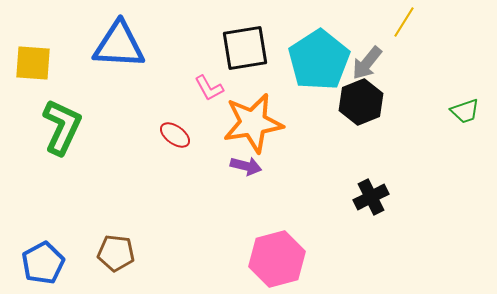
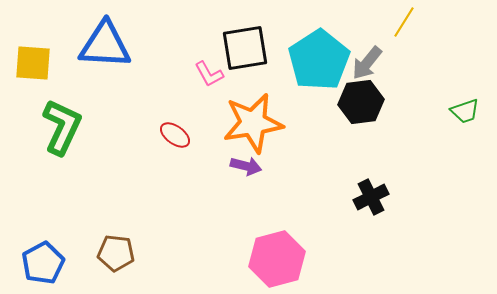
blue triangle: moved 14 px left
pink L-shape: moved 14 px up
black hexagon: rotated 15 degrees clockwise
